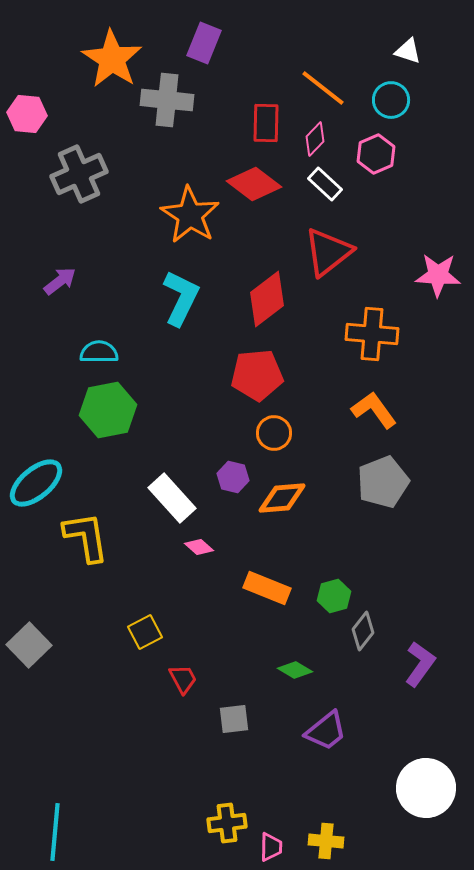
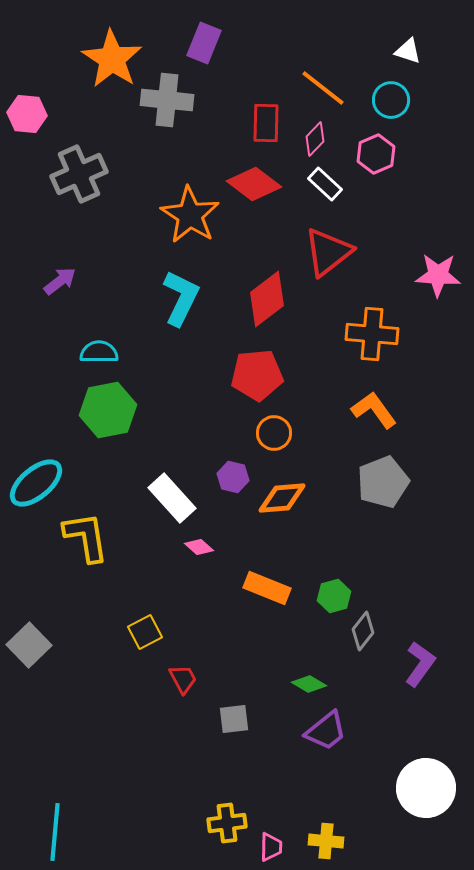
green diamond at (295, 670): moved 14 px right, 14 px down
